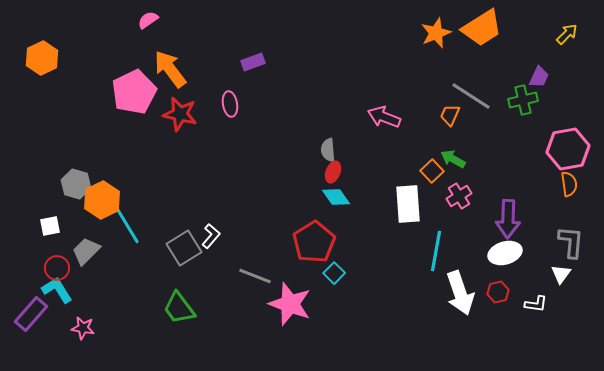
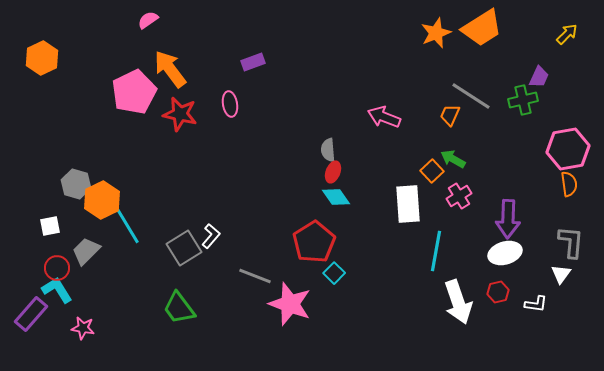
white arrow at (460, 293): moved 2 px left, 9 px down
